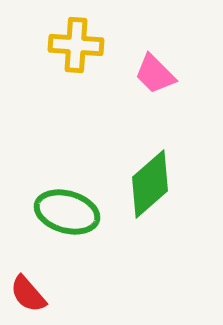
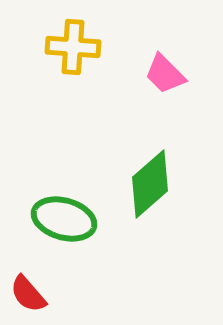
yellow cross: moved 3 px left, 2 px down
pink trapezoid: moved 10 px right
green ellipse: moved 3 px left, 7 px down
